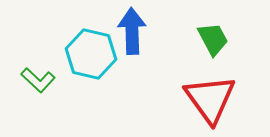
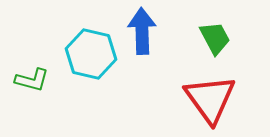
blue arrow: moved 10 px right
green trapezoid: moved 2 px right, 1 px up
green L-shape: moved 6 px left; rotated 28 degrees counterclockwise
